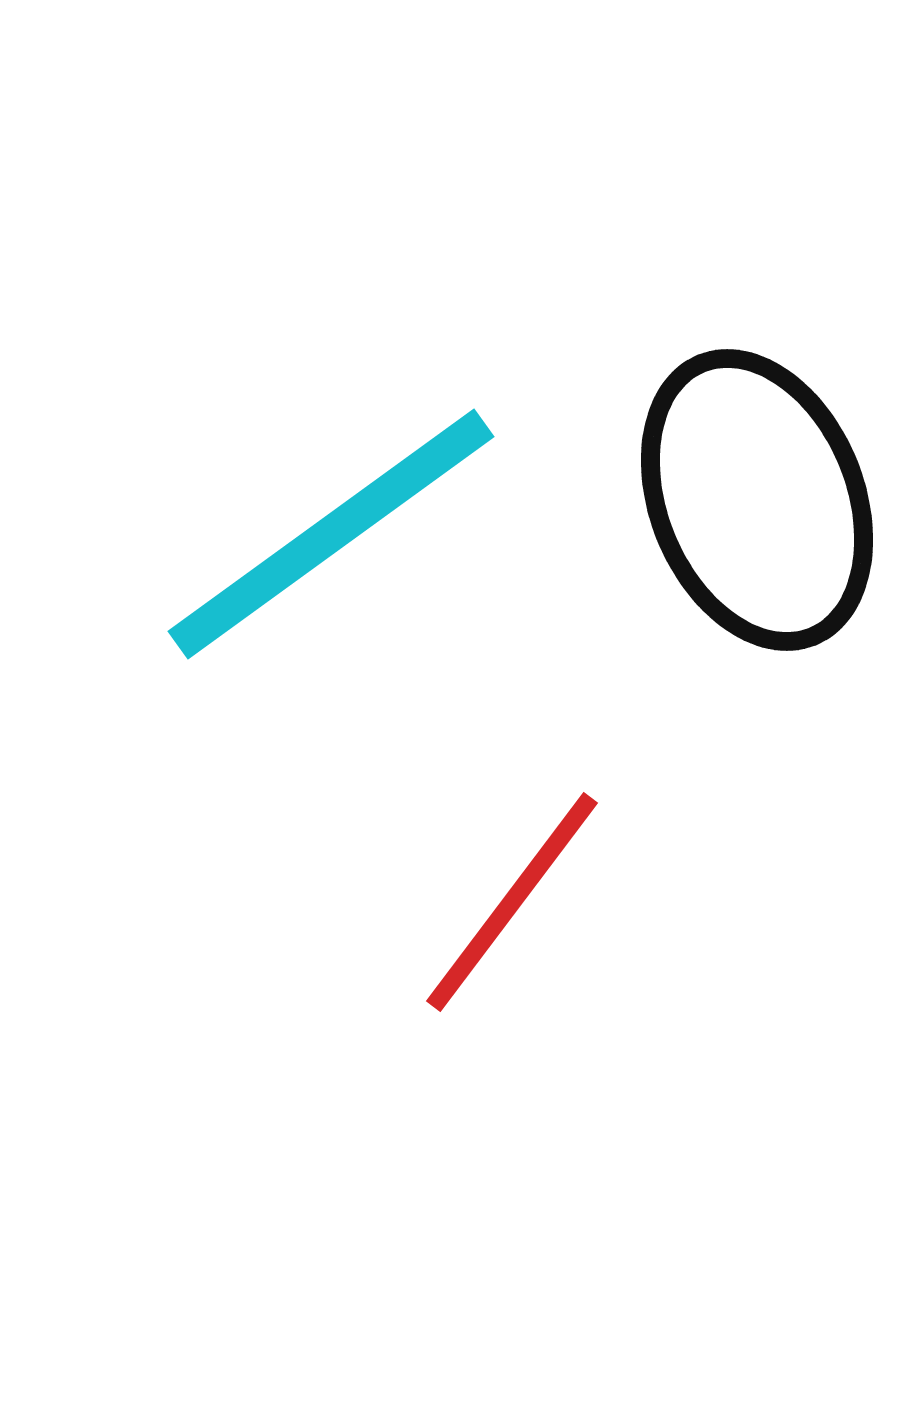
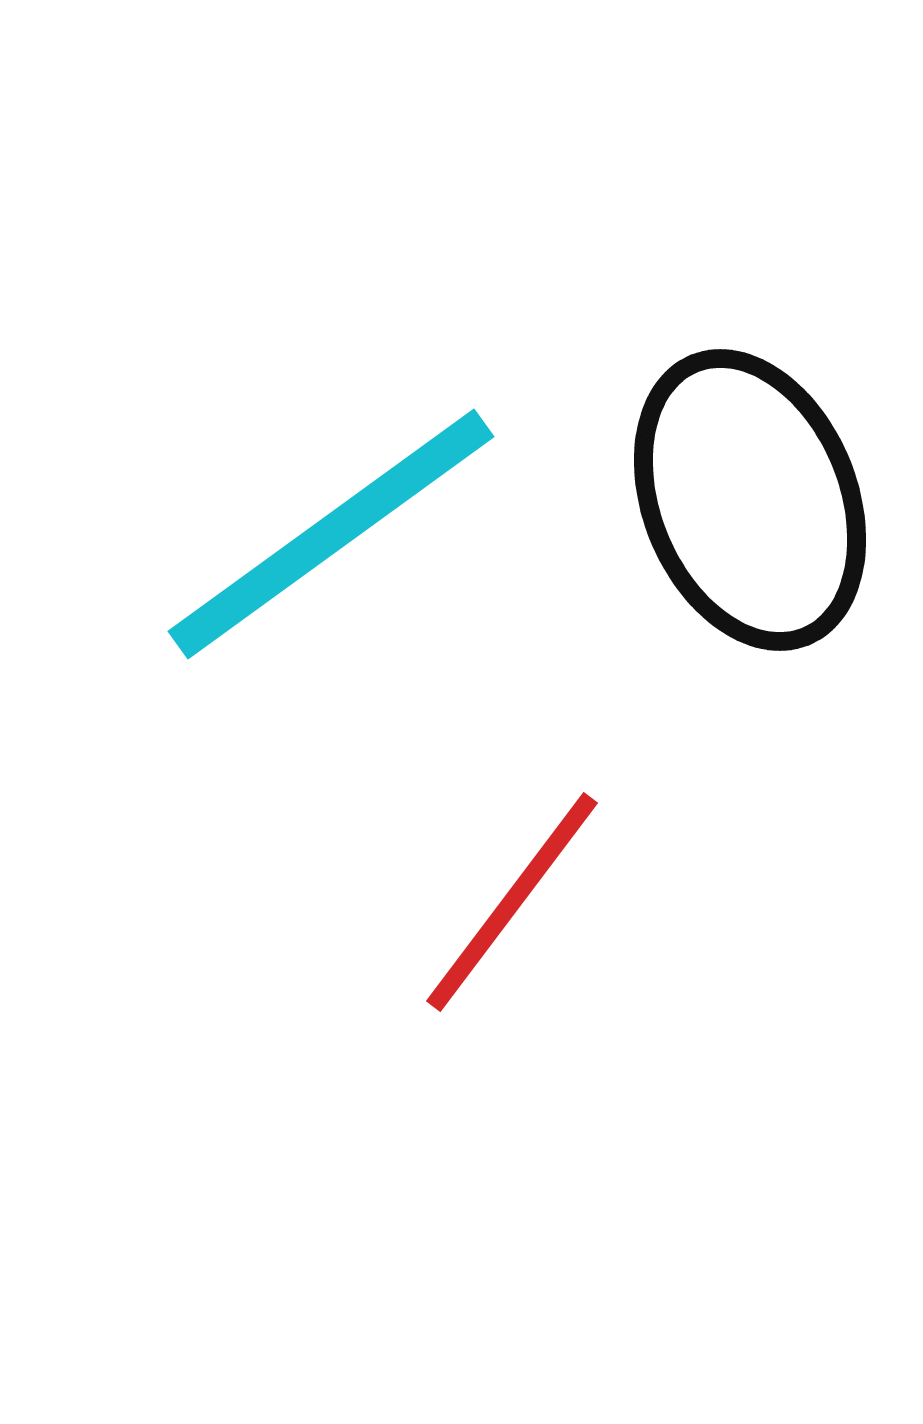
black ellipse: moved 7 px left
